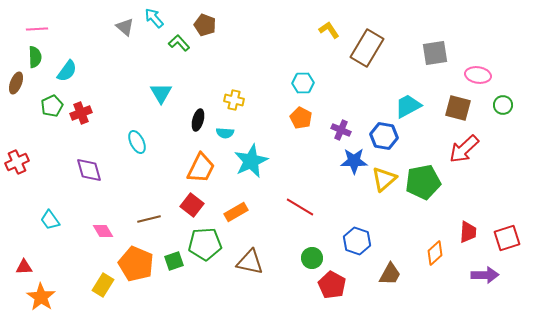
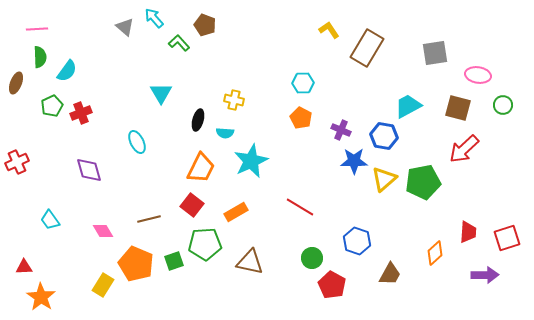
green semicircle at (35, 57): moved 5 px right
